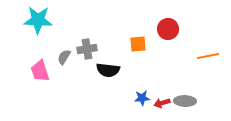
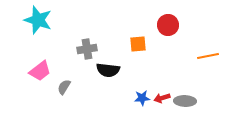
cyan star: rotated 16 degrees clockwise
red circle: moved 4 px up
gray semicircle: moved 30 px down
pink trapezoid: rotated 110 degrees counterclockwise
red arrow: moved 5 px up
